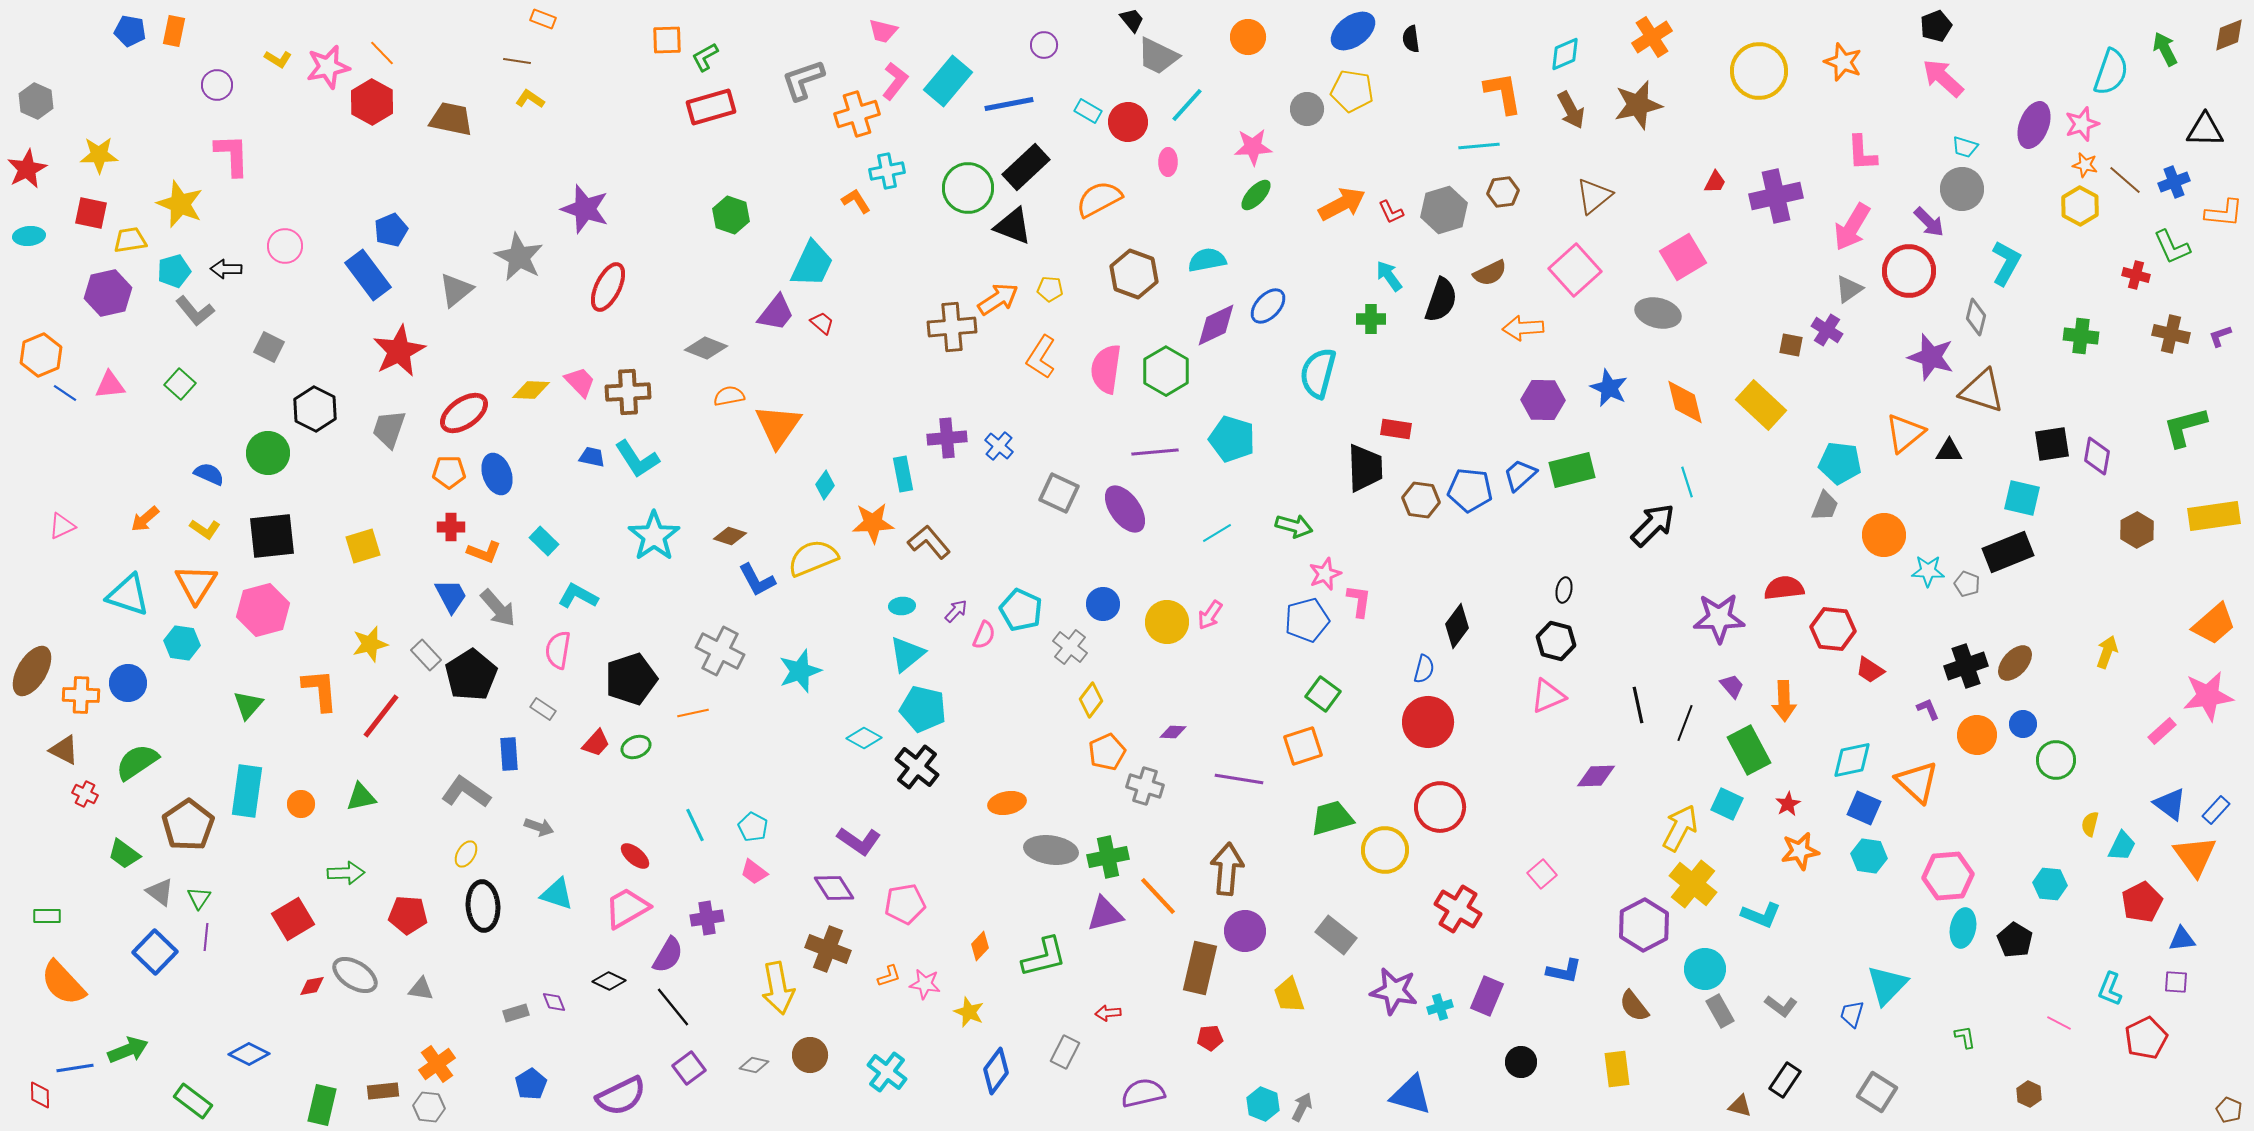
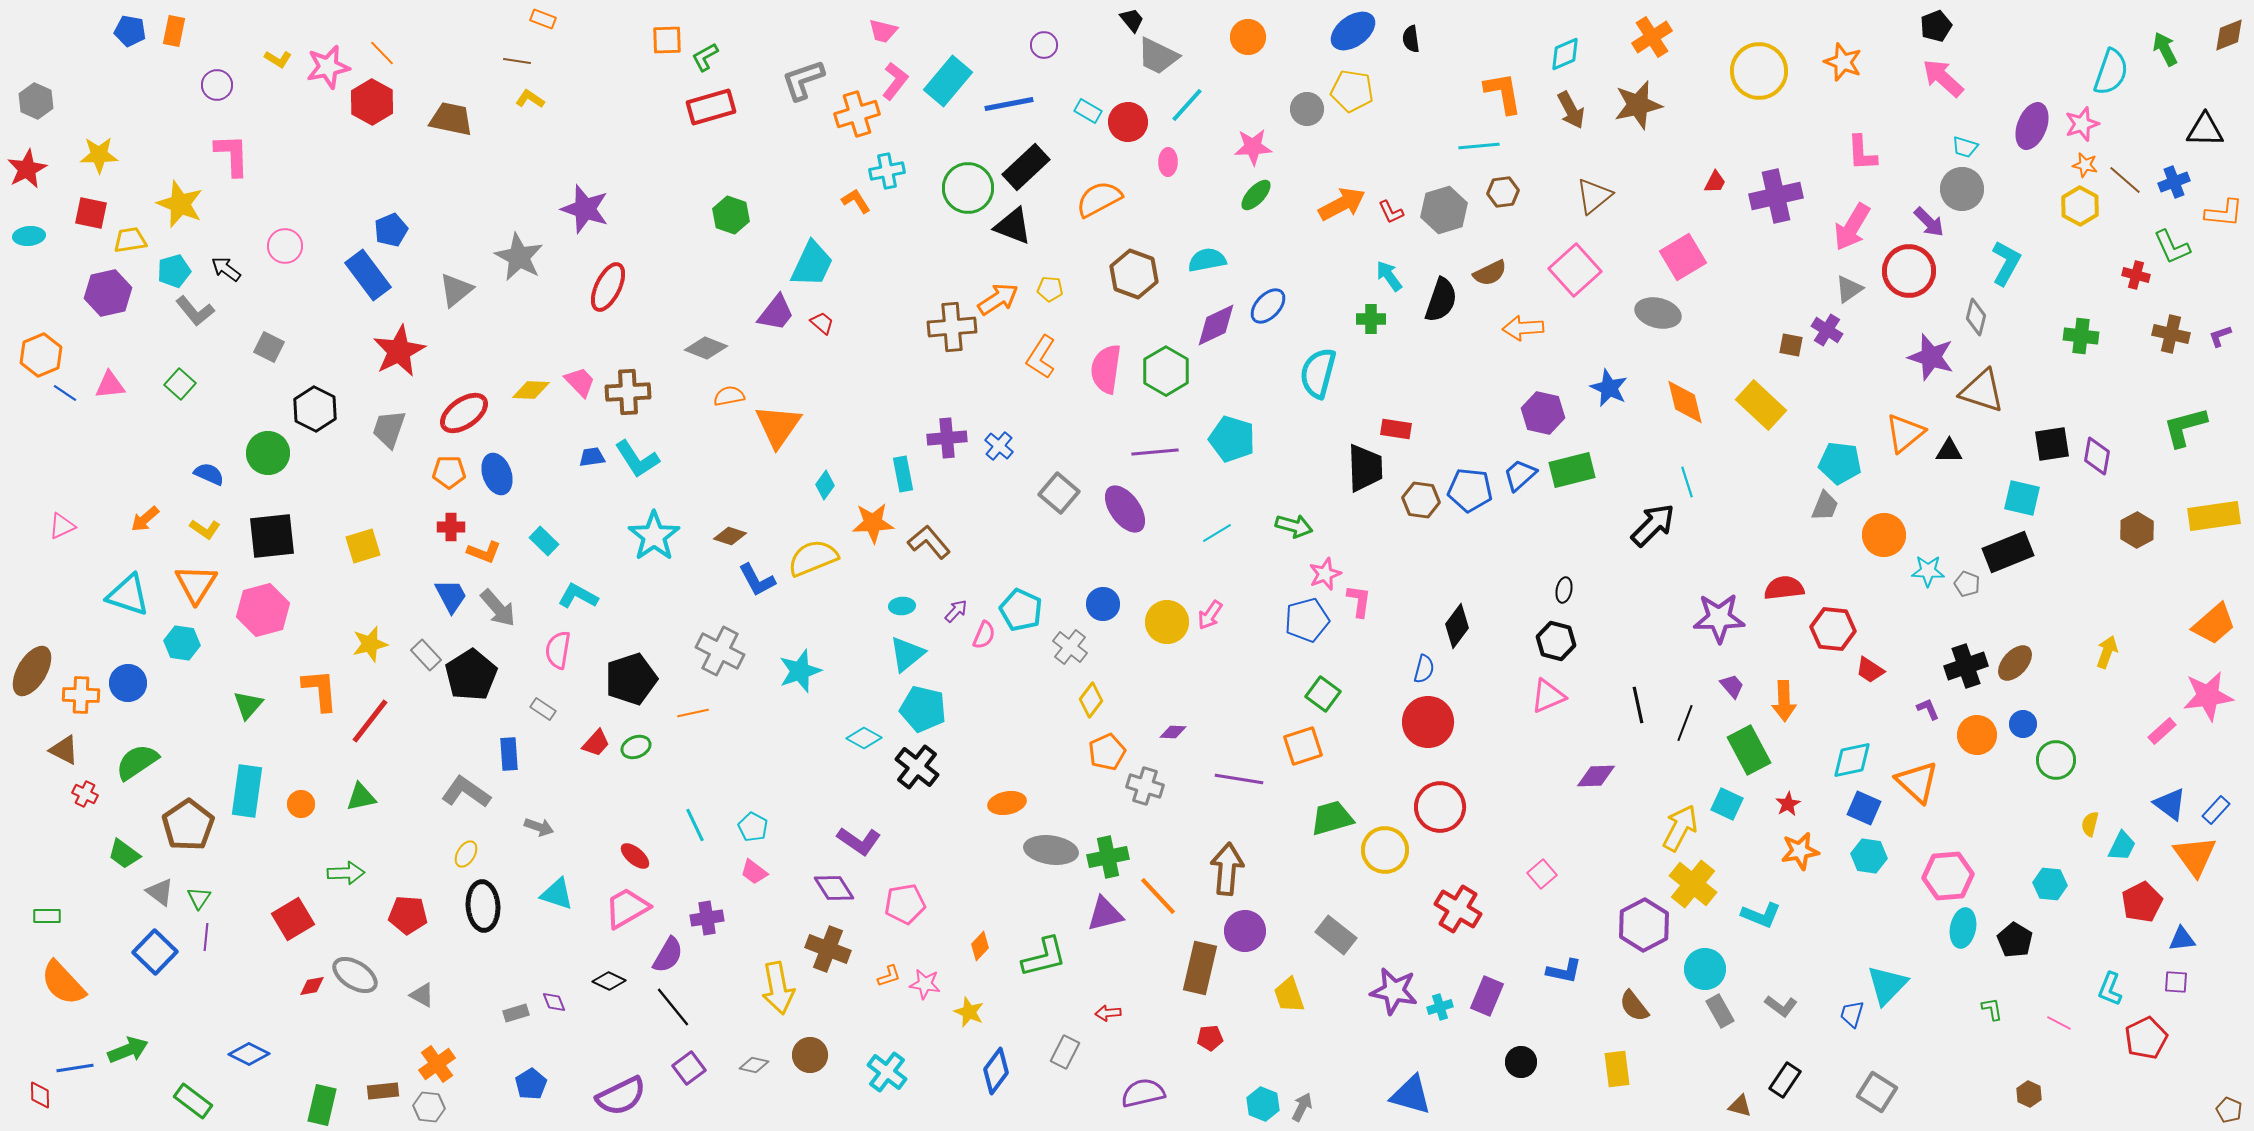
purple ellipse at (2034, 125): moved 2 px left, 1 px down
black arrow at (226, 269): rotated 36 degrees clockwise
purple hexagon at (1543, 400): moved 13 px down; rotated 12 degrees clockwise
blue trapezoid at (592, 457): rotated 20 degrees counterclockwise
gray square at (1059, 493): rotated 15 degrees clockwise
red line at (381, 716): moved 11 px left, 5 px down
gray triangle at (421, 989): moved 1 px right, 6 px down; rotated 20 degrees clockwise
green L-shape at (1965, 1037): moved 27 px right, 28 px up
